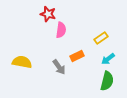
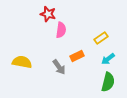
green semicircle: moved 1 px right, 1 px down
